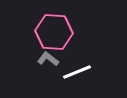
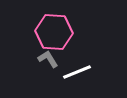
gray L-shape: rotated 20 degrees clockwise
